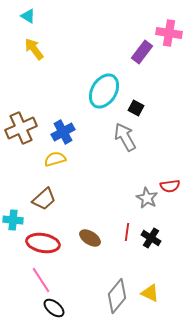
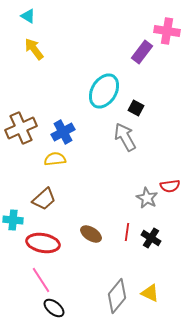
pink cross: moved 2 px left, 2 px up
yellow semicircle: rotated 10 degrees clockwise
brown ellipse: moved 1 px right, 4 px up
